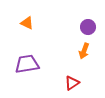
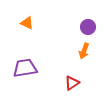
purple trapezoid: moved 2 px left, 4 px down
